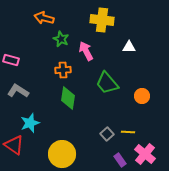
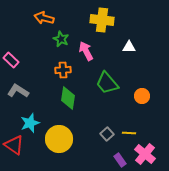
pink rectangle: rotated 28 degrees clockwise
yellow line: moved 1 px right, 1 px down
yellow circle: moved 3 px left, 15 px up
